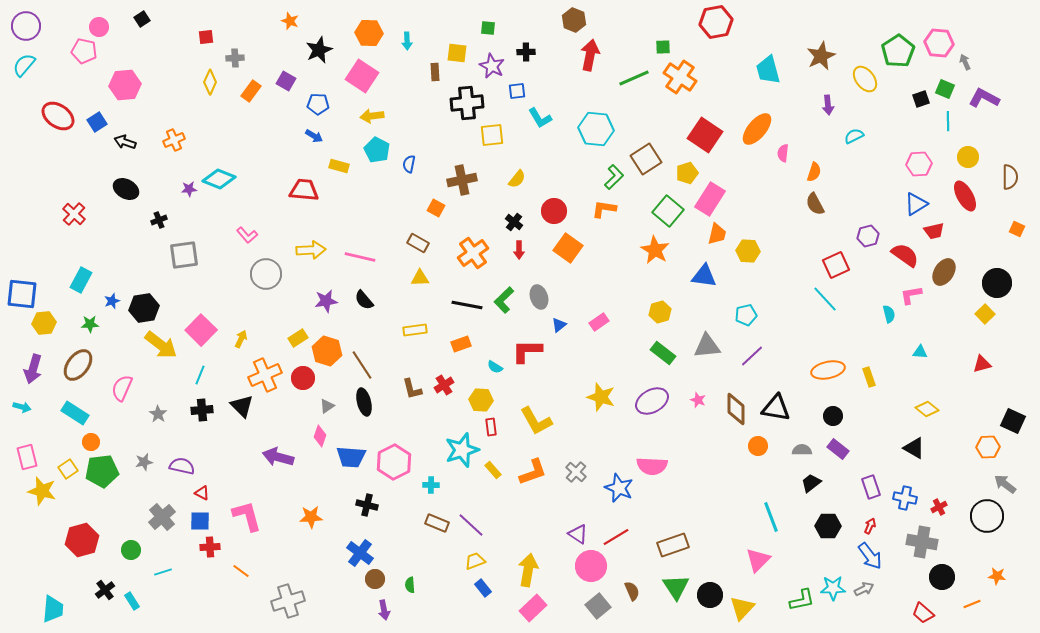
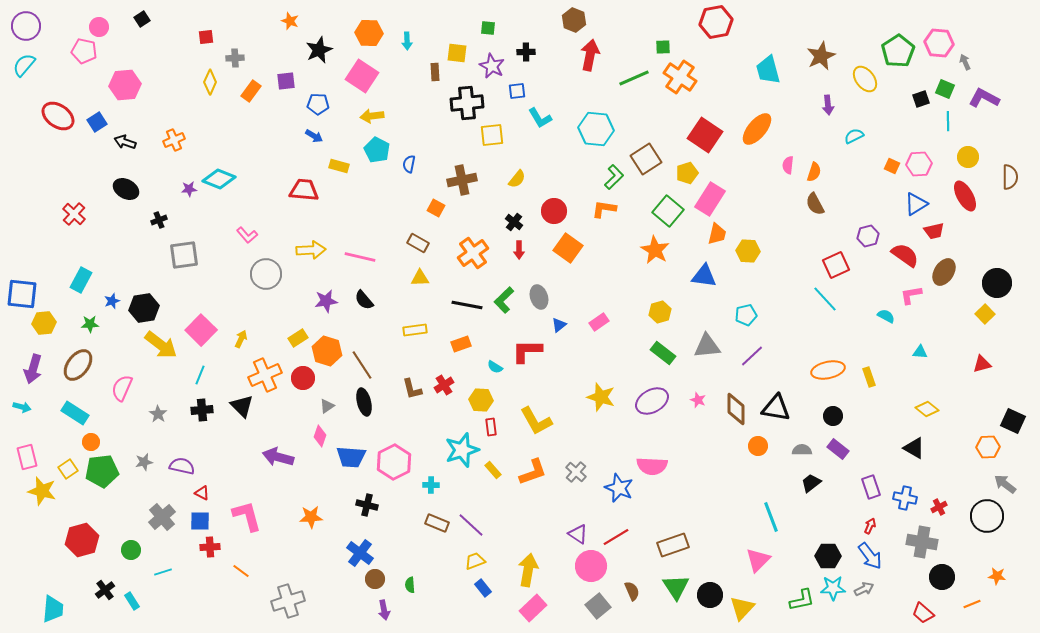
purple square at (286, 81): rotated 36 degrees counterclockwise
pink semicircle at (783, 153): moved 5 px right, 12 px down
orange square at (1017, 229): moved 125 px left, 63 px up
cyan semicircle at (889, 314): moved 3 px left, 2 px down; rotated 48 degrees counterclockwise
black hexagon at (828, 526): moved 30 px down
